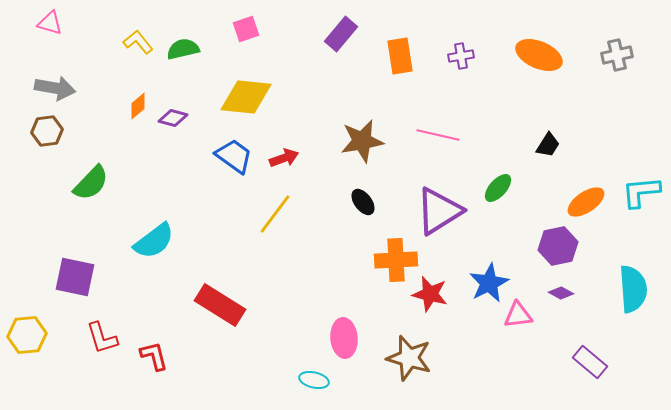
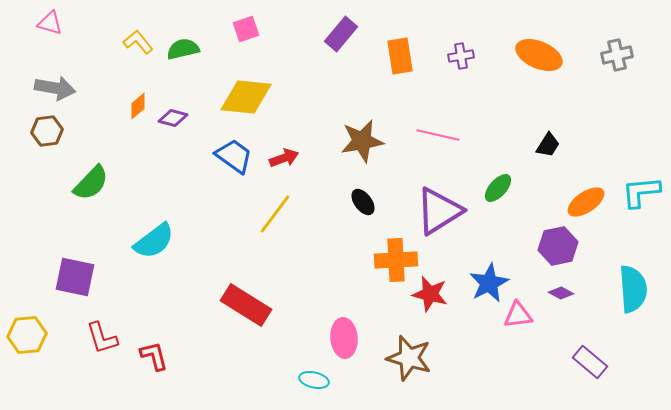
red rectangle at (220, 305): moved 26 px right
